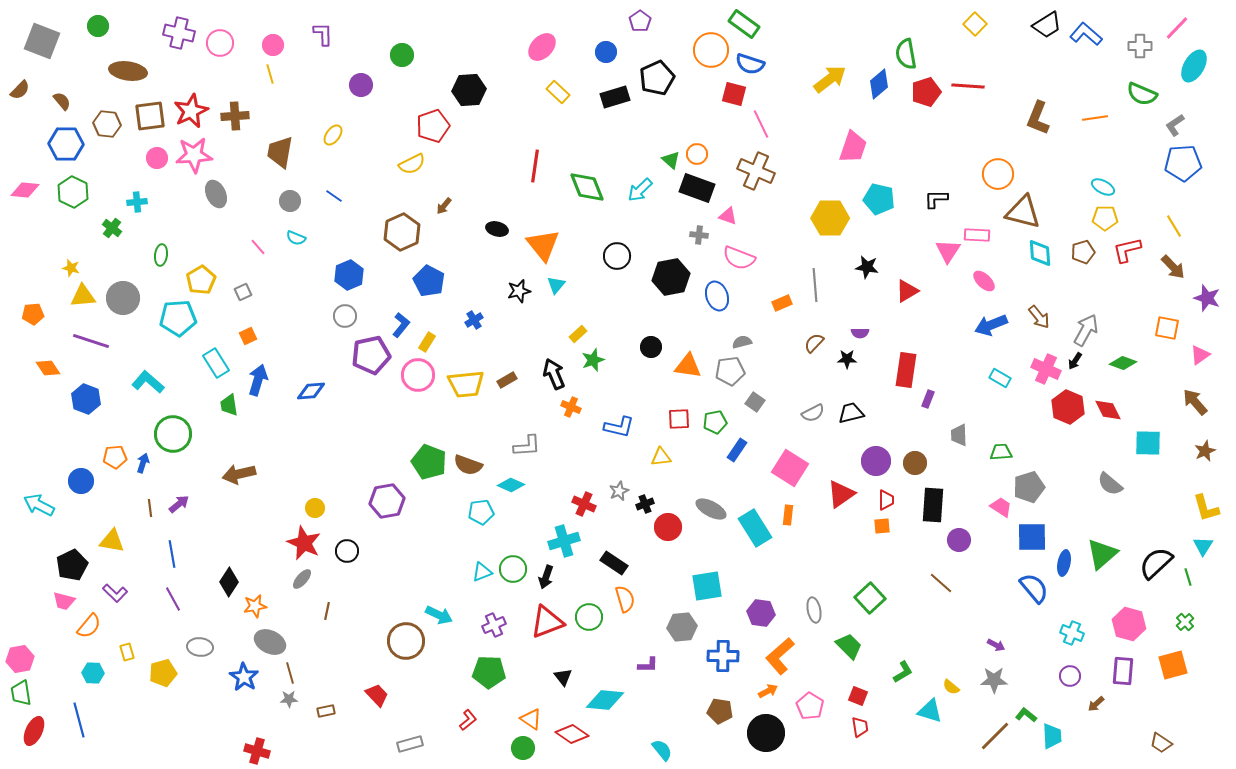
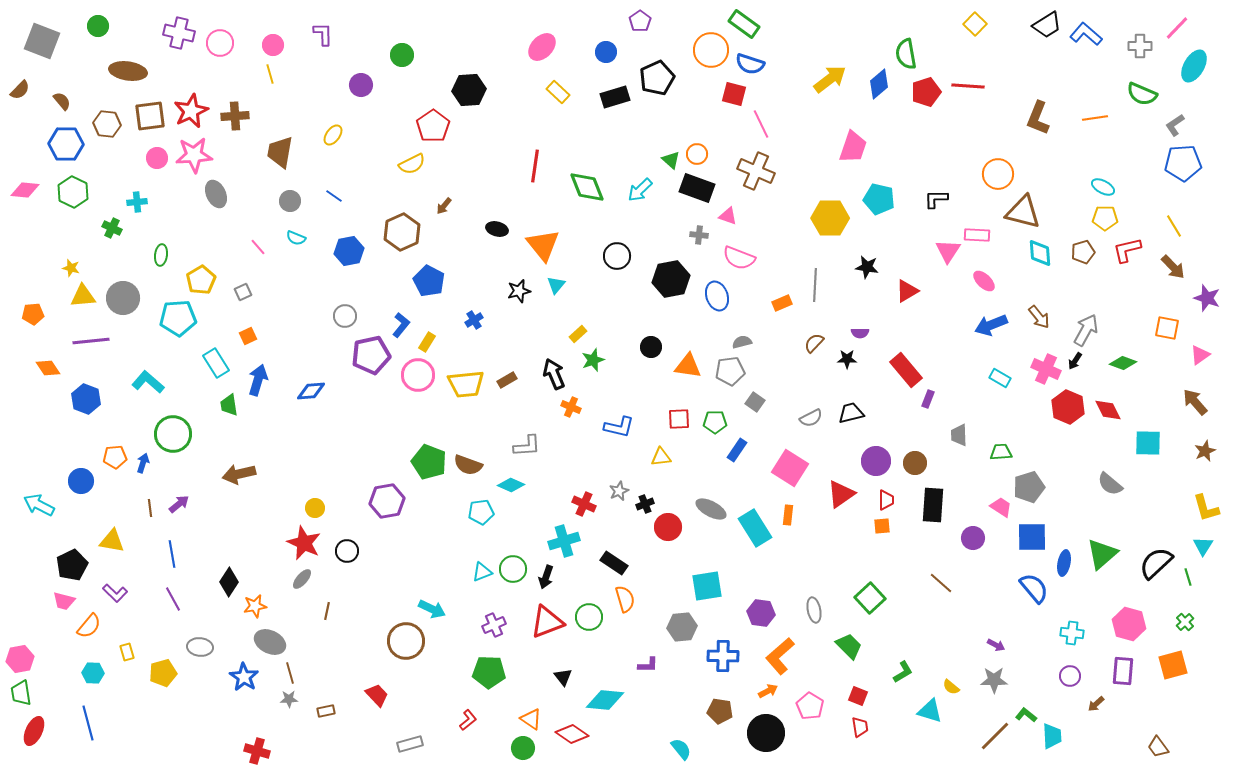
red pentagon at (433, 126): rotated 16 degrees counterclockwise
green cross at (112, 228): rotated 12 degrees counterclockwise
blue hexagon at (349, 275): moved 24 px up; rotated 12 degrees clockwise
black hexagon at (671, 277): moved 2 px down
gray line at (815, 285): rotated 8 degrees clockwise
purple line at (91, 341): rotated 24 degrees counterclockwise
red rectangle at (906, 370): rotated 48 degrees counterclockwise
gray semicircle at (813, 413): moved 2 px left, 5 px down
green pentagon at (715, 422): rotated 10 degrees clockwise
purple circle at (959, 540): moved 14 px right, 2 px up
cyan arrow at (439, 615): moved 7 px left, 6 px up
cyan cross at (1072, 633): rotated 15 degrees counterclockwise
blue line at (79, 720): moved 9 px right, 3 px down
brown trapezoid at (1161, 743): moved 3 px left, 4 px down; rotated 20 degrees clockwise
cyan semicircle at (662, 750): moved 19 px right, 1 px up
